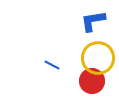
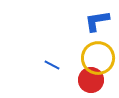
blue L-shape: moved 4 px right
red circle: moved 1 px left, 1 px up
